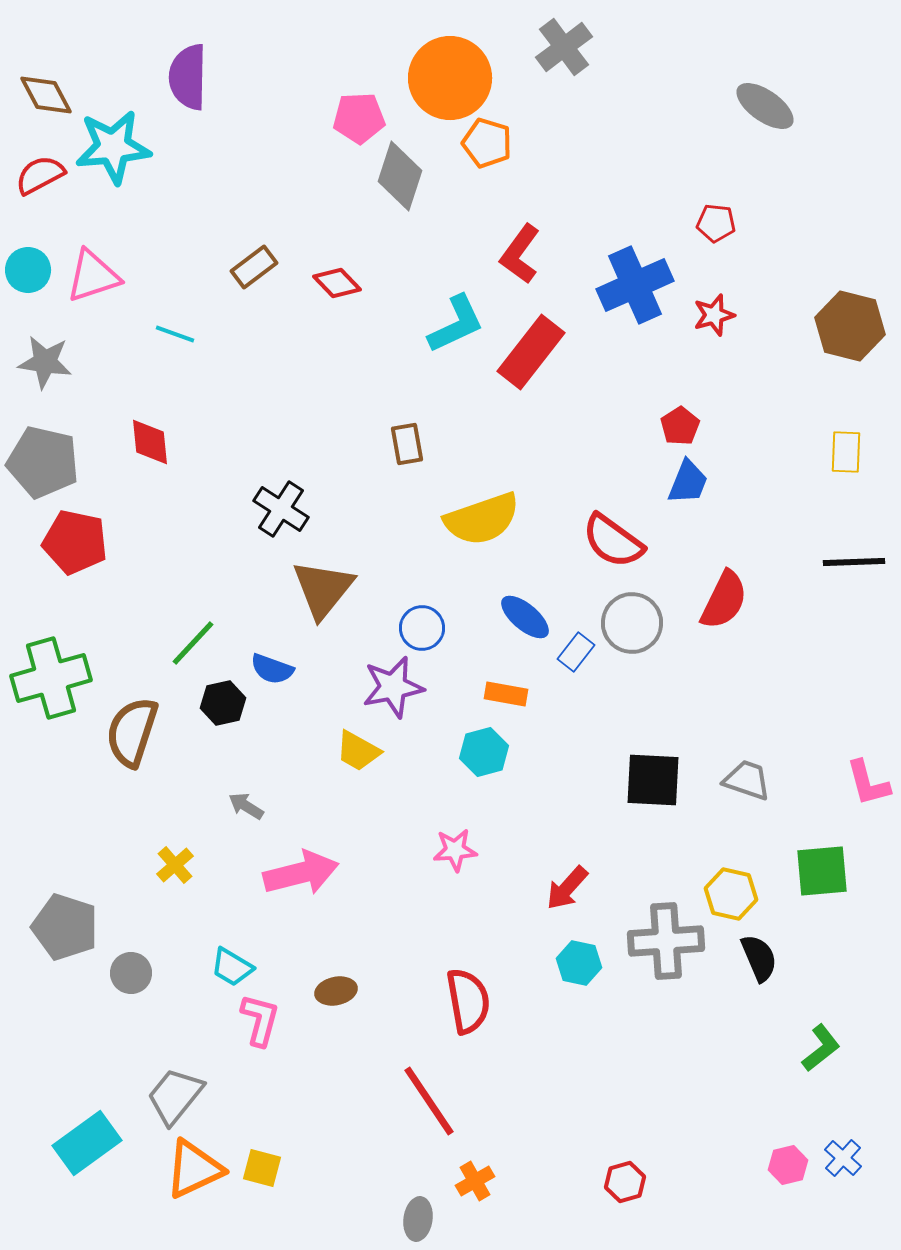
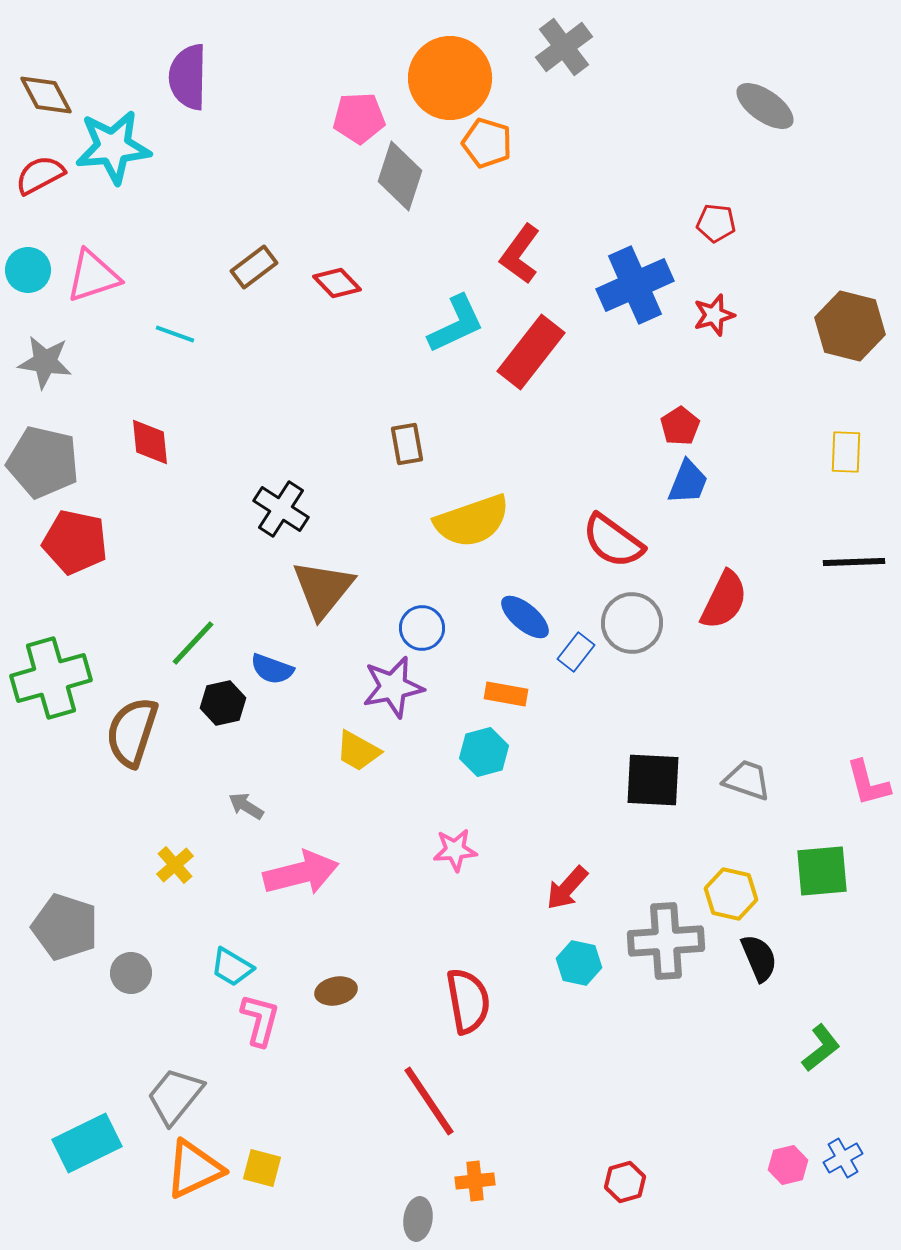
yellow semicircle at (482, 519): moved 10 px left, 2 px down
cyan rectangle at (87, 1143): rotated 10 degrees clockwise
blue cross at (843, 1158): rotated 18 degrees clockwise
orange cross at (475, 1181): rotated 24 degrees clockwise
